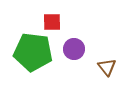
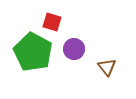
red square: rotated 18 degrees clockwise
green pentagon: rotated 21 degrees clockwise
